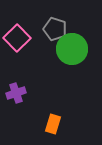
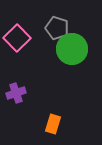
gray pentagon: moved 2 px right, 1 px up
